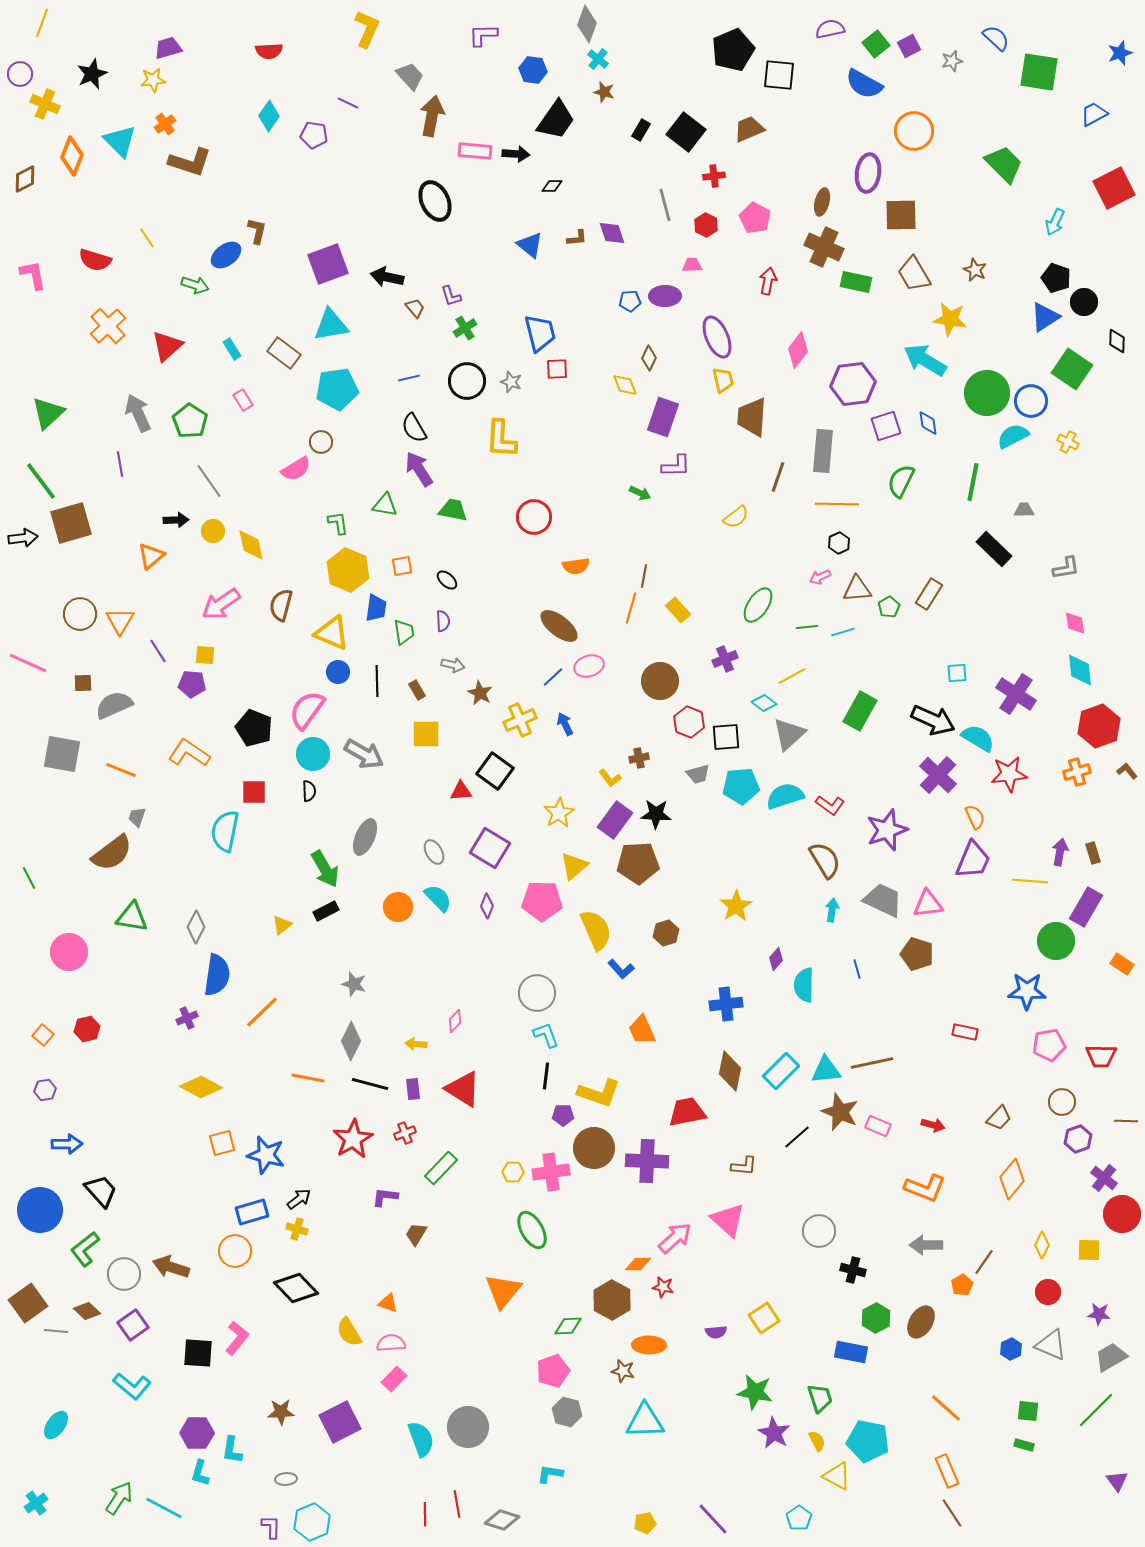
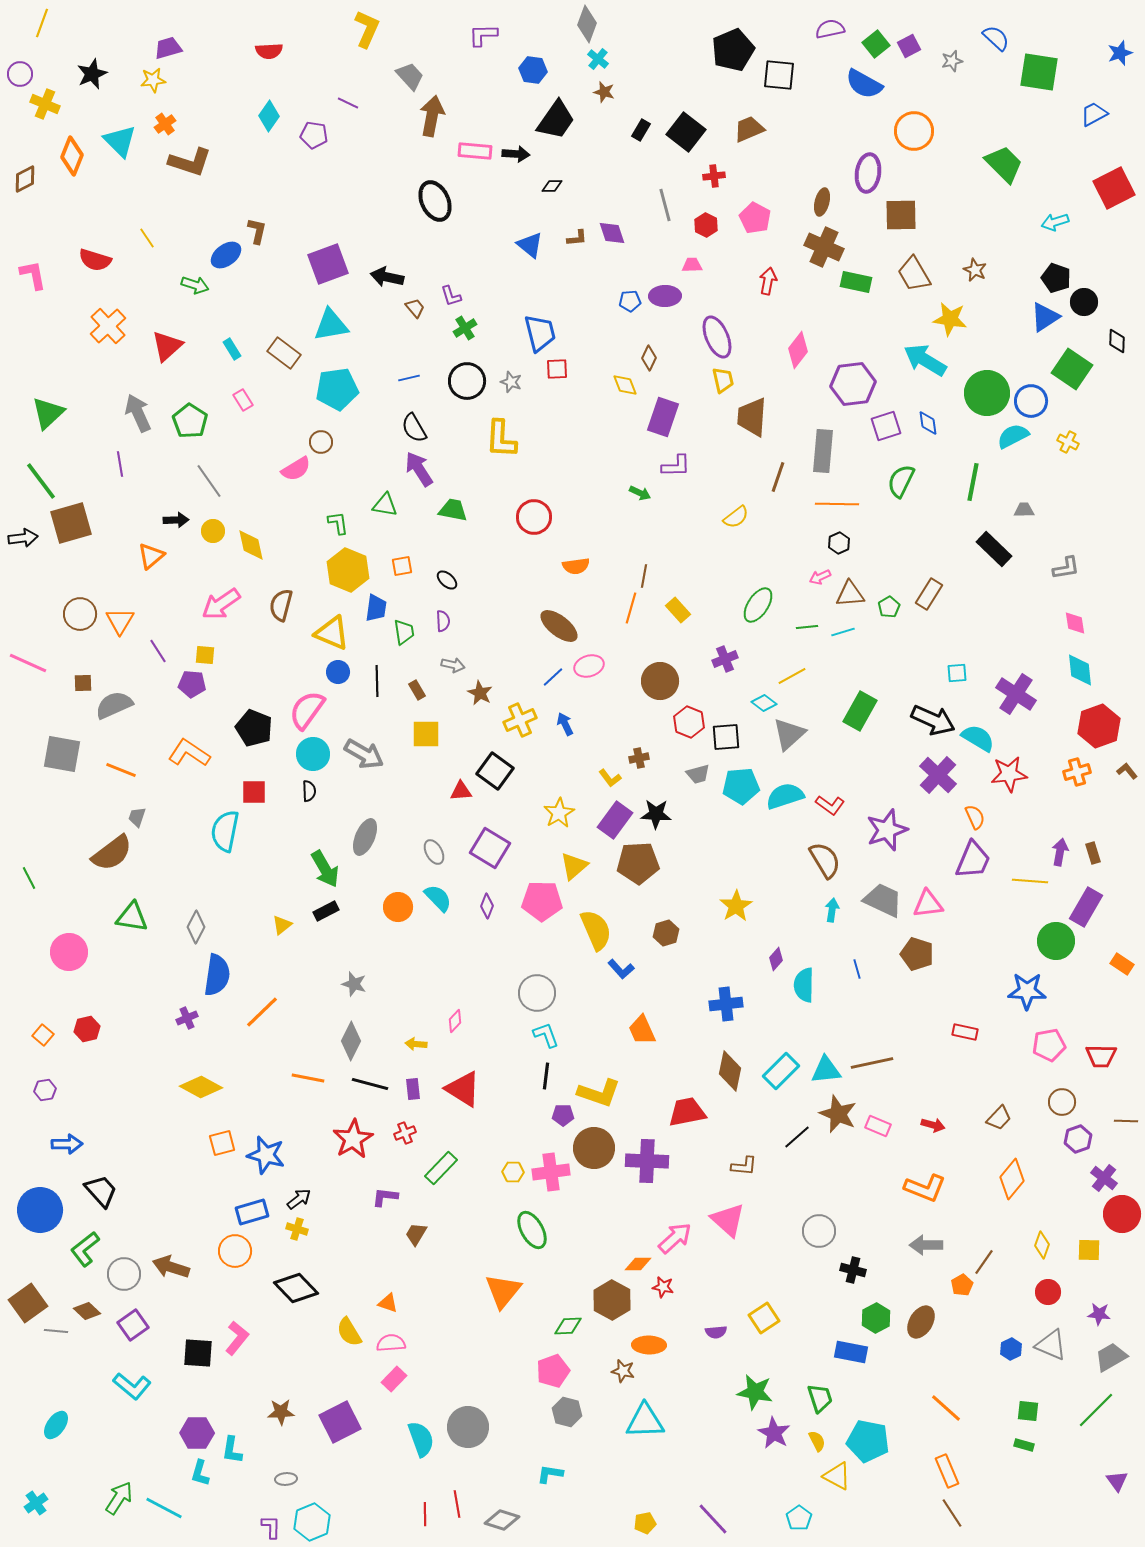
cyan arrow at (1055, 222): rotated 48 degrees clockwise
brown triangle at (857, 589): moved 7 px left, 5 px down
brown star at (840, 1112): moved 2 px left, 2 px down
yellow diamond at (1042, 1245): rotated 8 degrees counterclockwise
